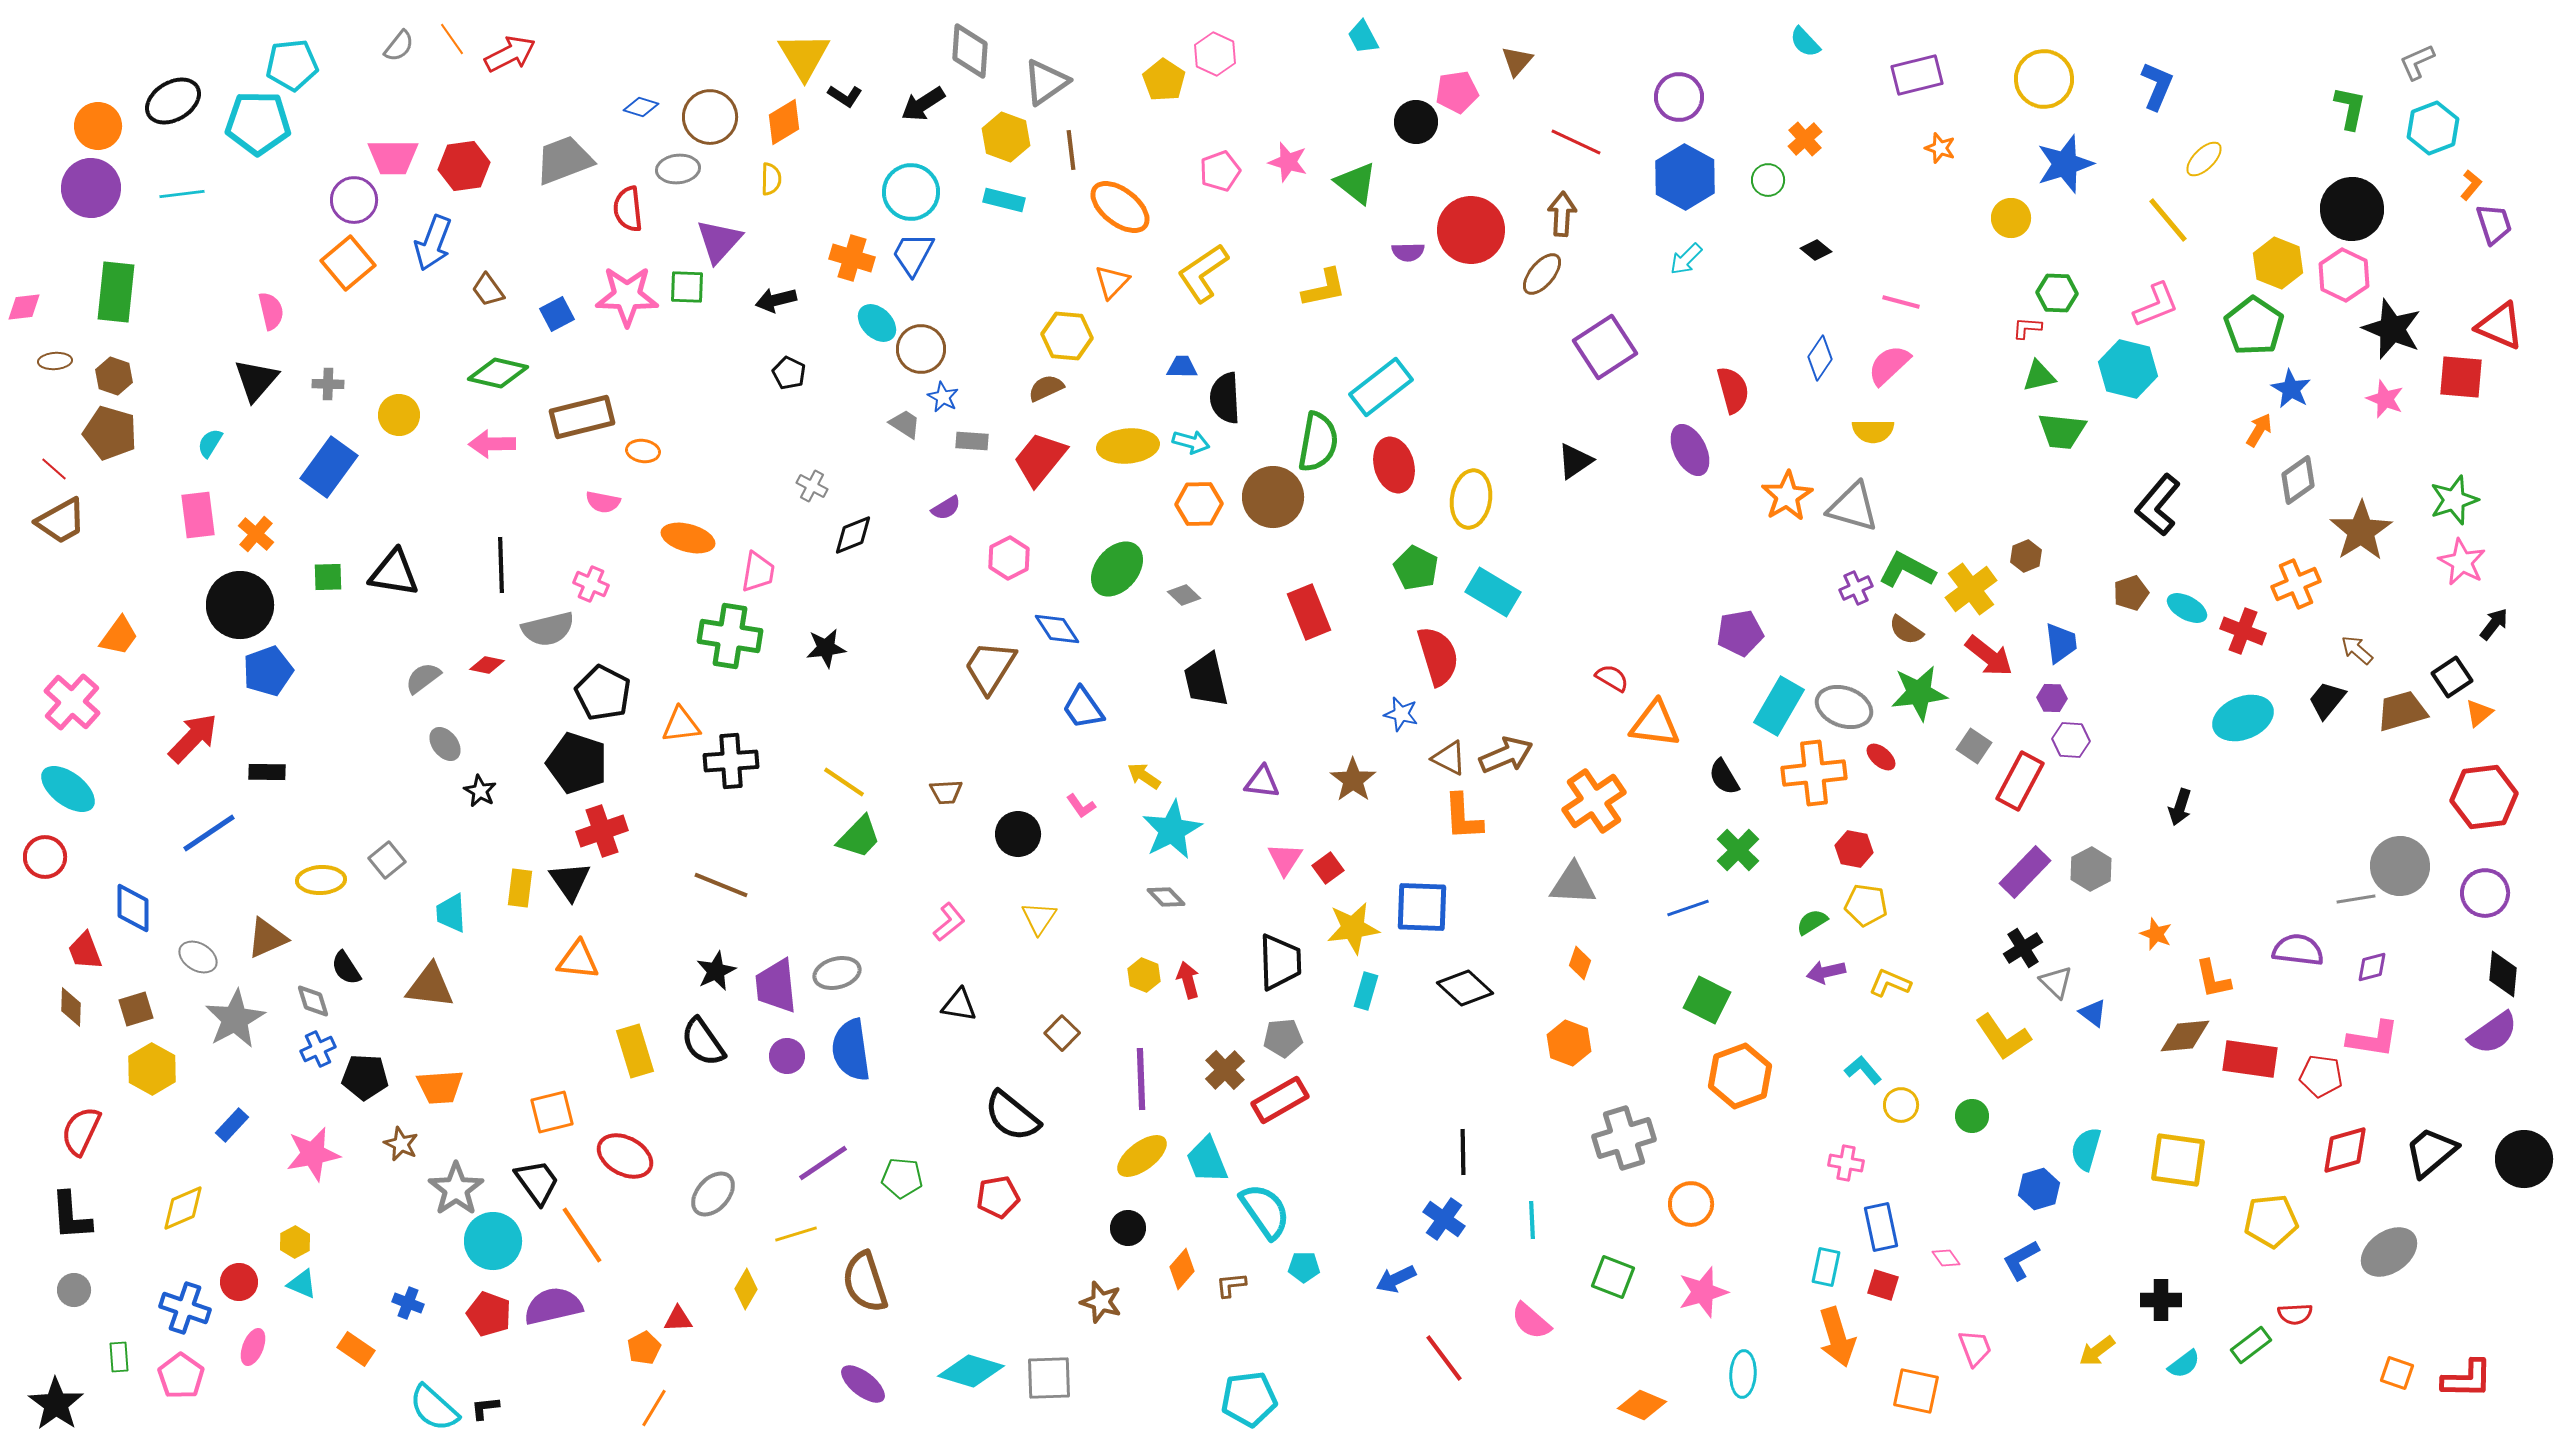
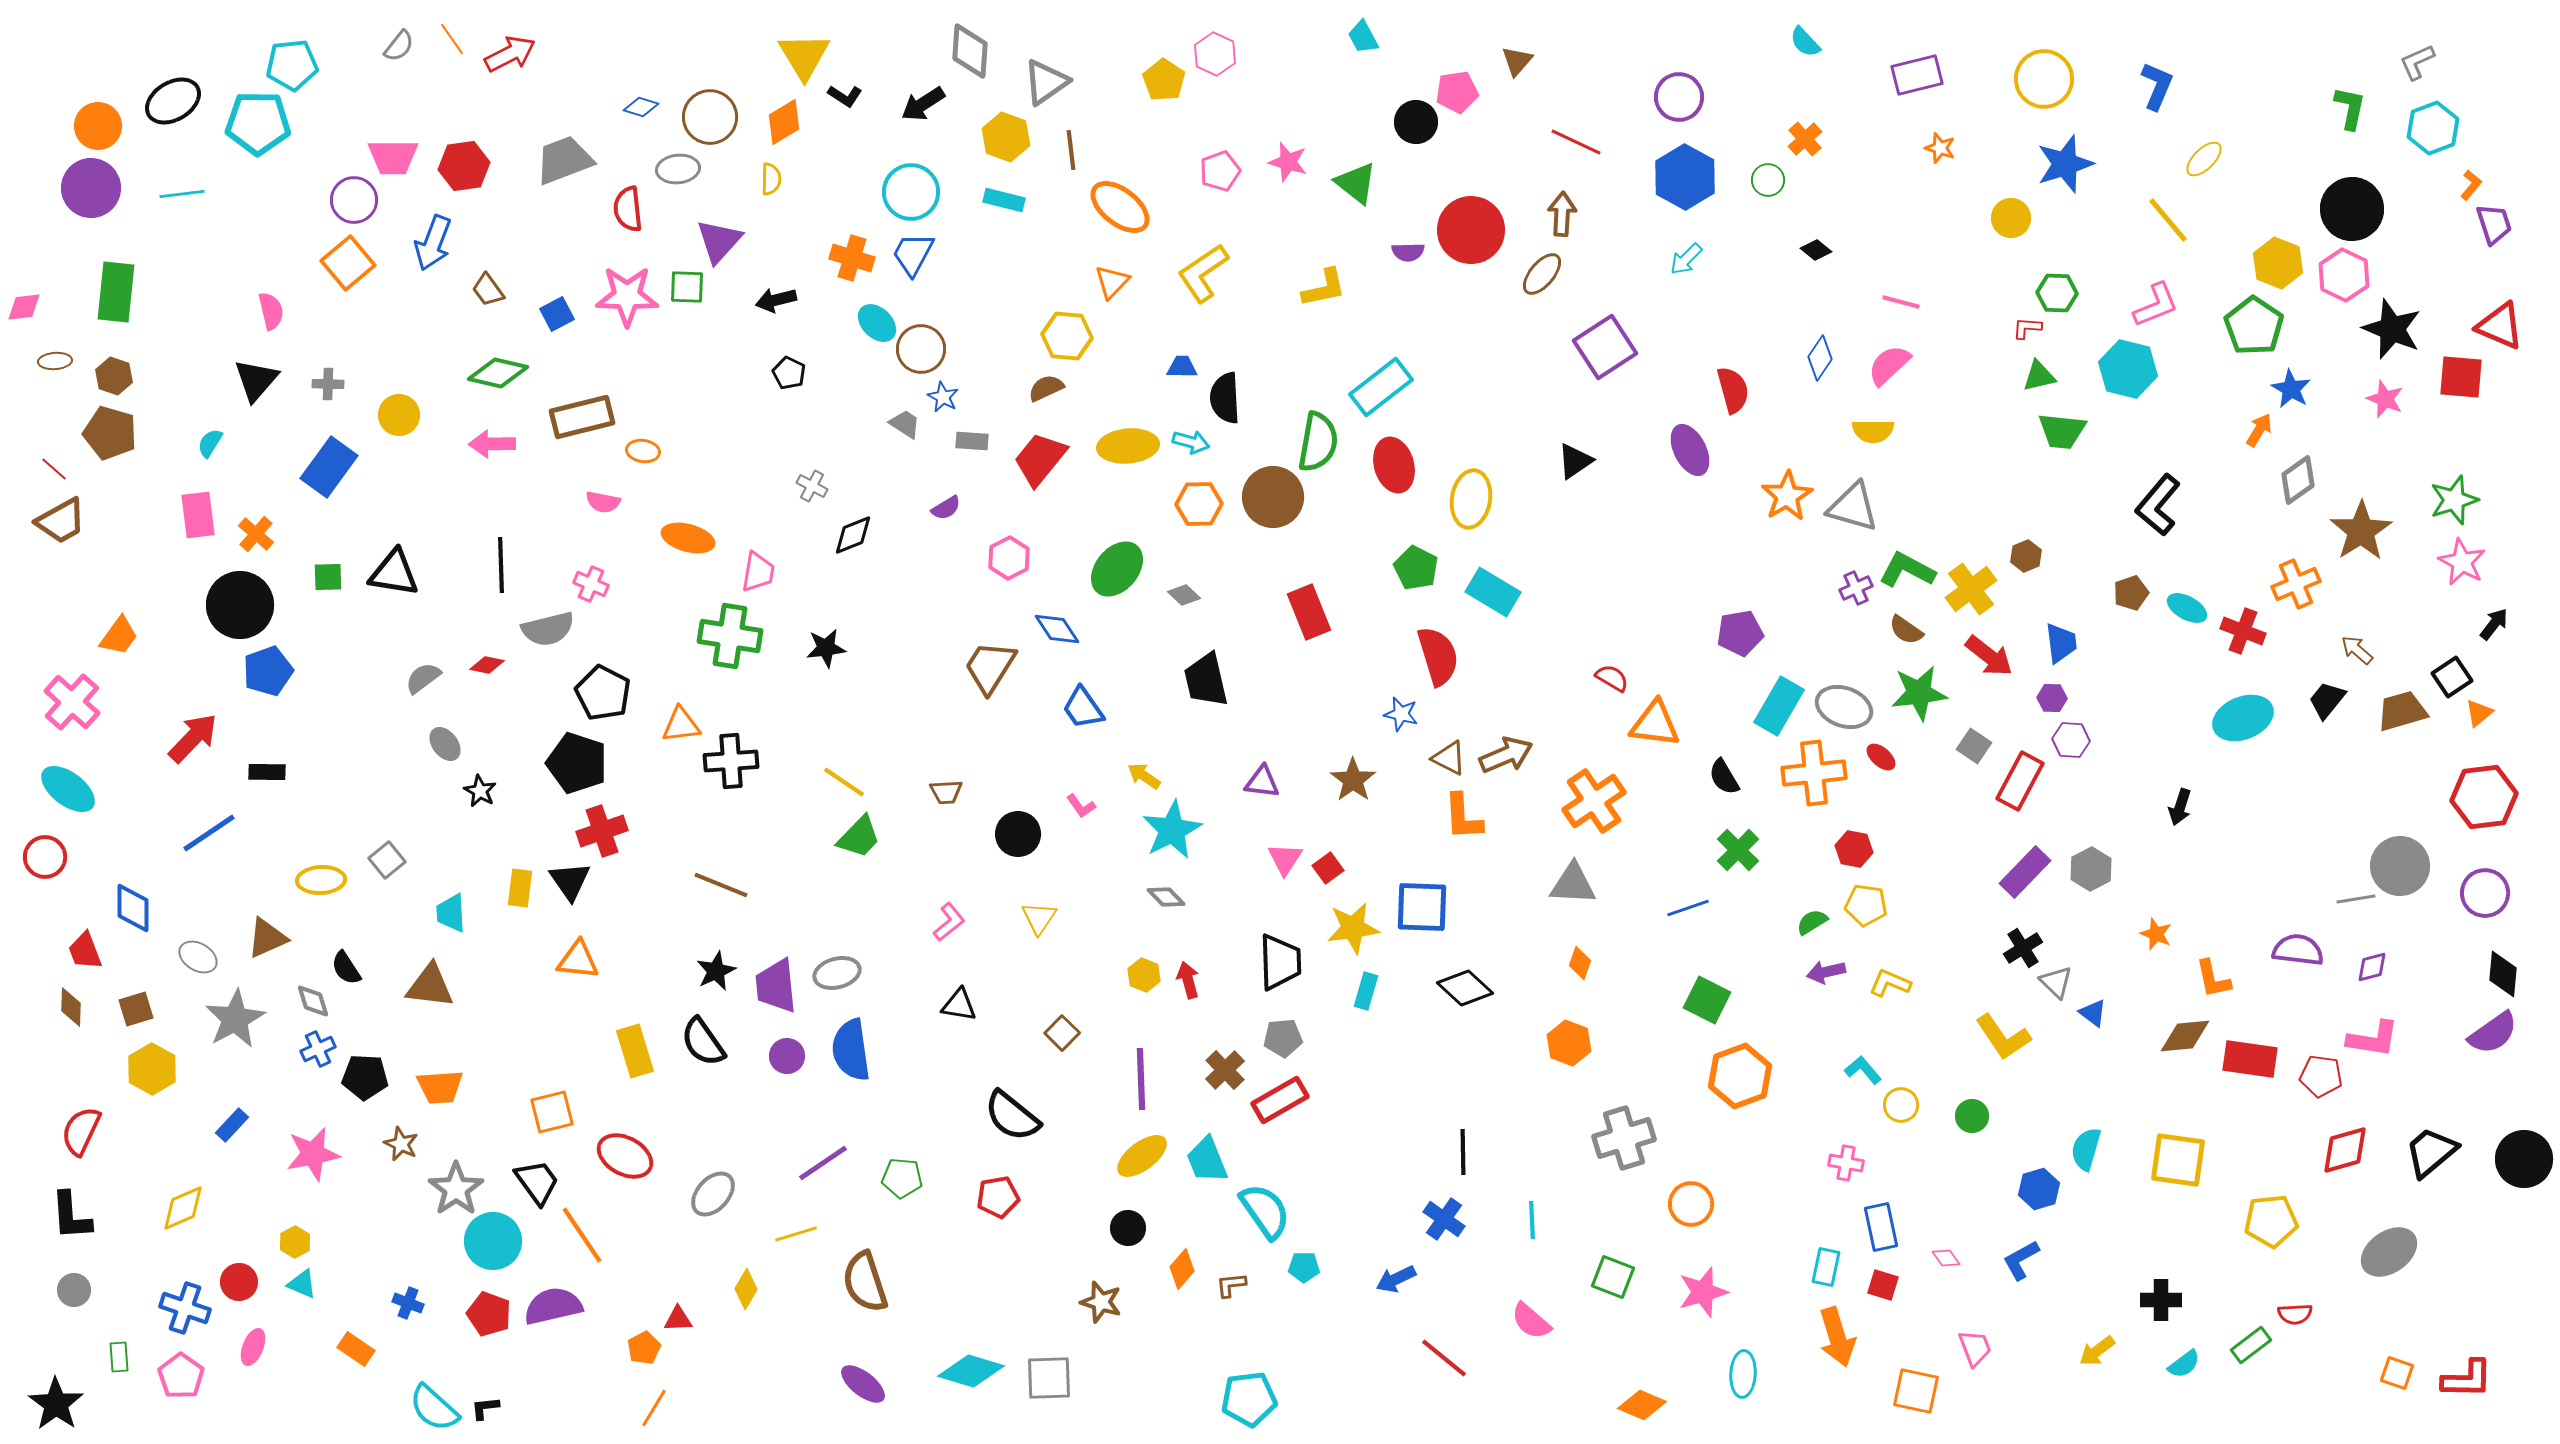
red line at (1444, 1358): rotated 14 degrees counterclockwise
